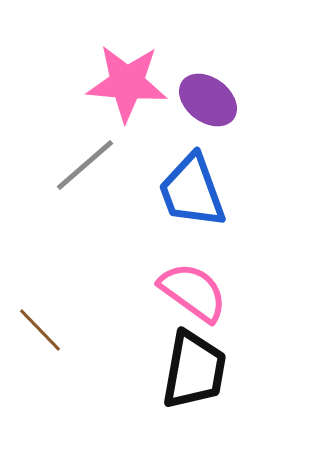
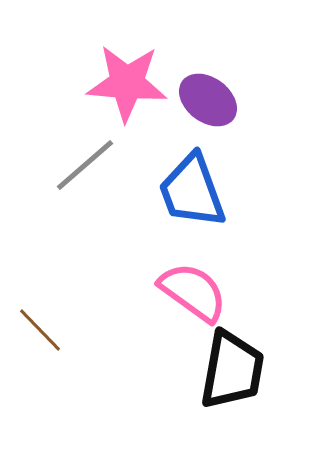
black trapezoid: moved 38 px right
